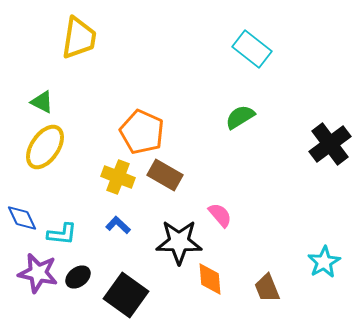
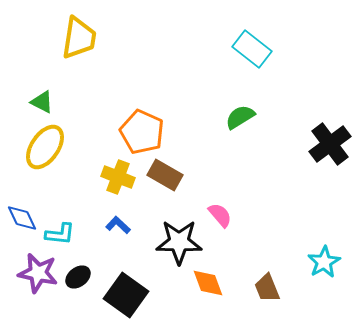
cyan L-shape: moved 2 px left
orange diamond: moved 2 px left, 4 px down; rotated 16 degrees counterclockwise
